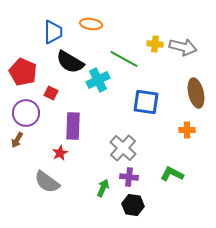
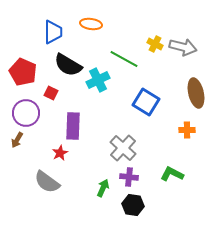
yellow cross: rotated 21 degrees clockwise
black semicircle: moved 2 px left, 3 px down
blue square: rotated 24 degrees clockwise
